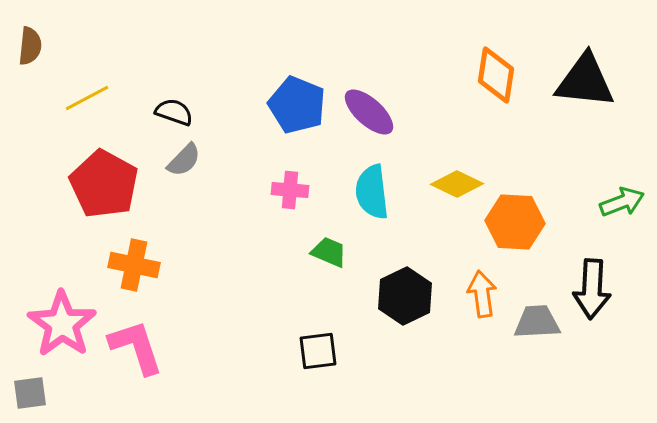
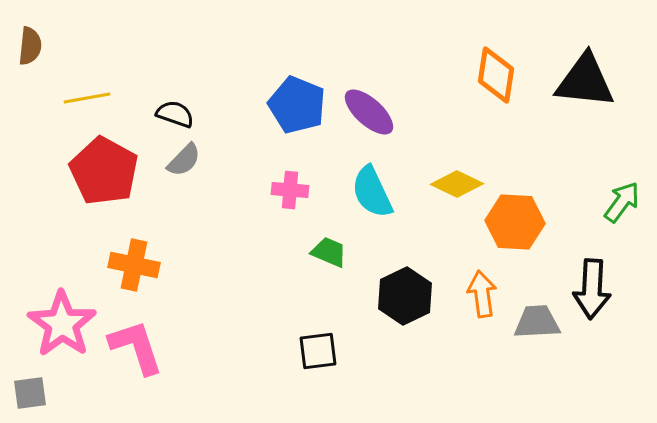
yellow line: rotated 18 degrees clockwise
black semicircle: moved 1 px right, 2 px down
red pentagon: moved 13 px up
cyan semicircle: rotated 18 degrees counterclockwise
green arrow: rotated 33 degrees counterclockwise
